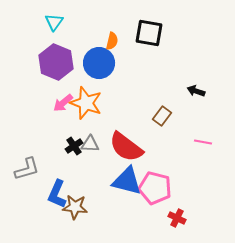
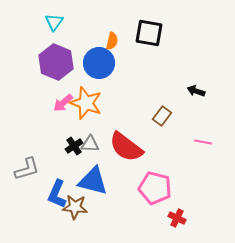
blue triangle: moved 34 px left
